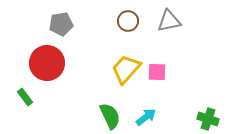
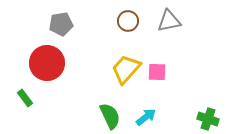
green rectangle: moved 1 px down
